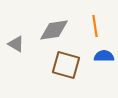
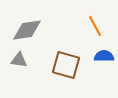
orange line: rotated 20 degrees counterclockwise
gray diamond: moved 27 px left
gray triangle: moved 3 px right, 16 px down; rotated 24 degrees counterclockwise
